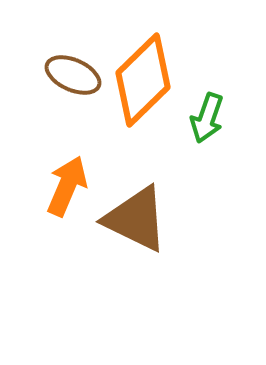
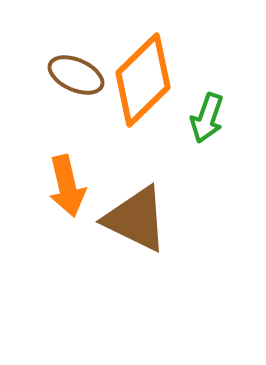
brown ellipse: moved 3 px right
orange arrow: rotated 144 degrees clockwise
